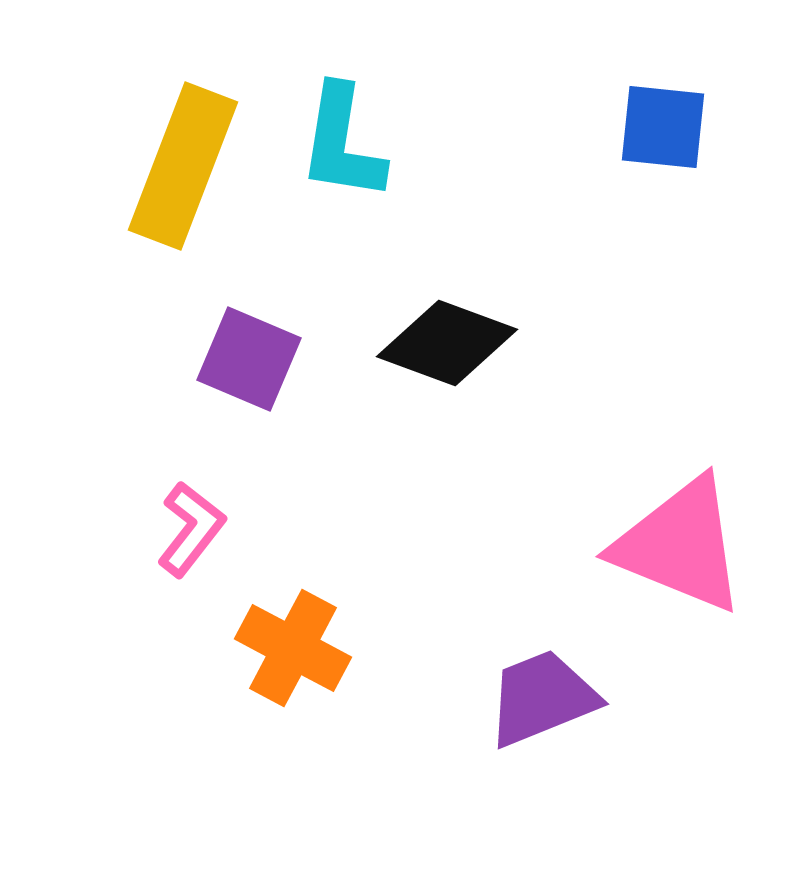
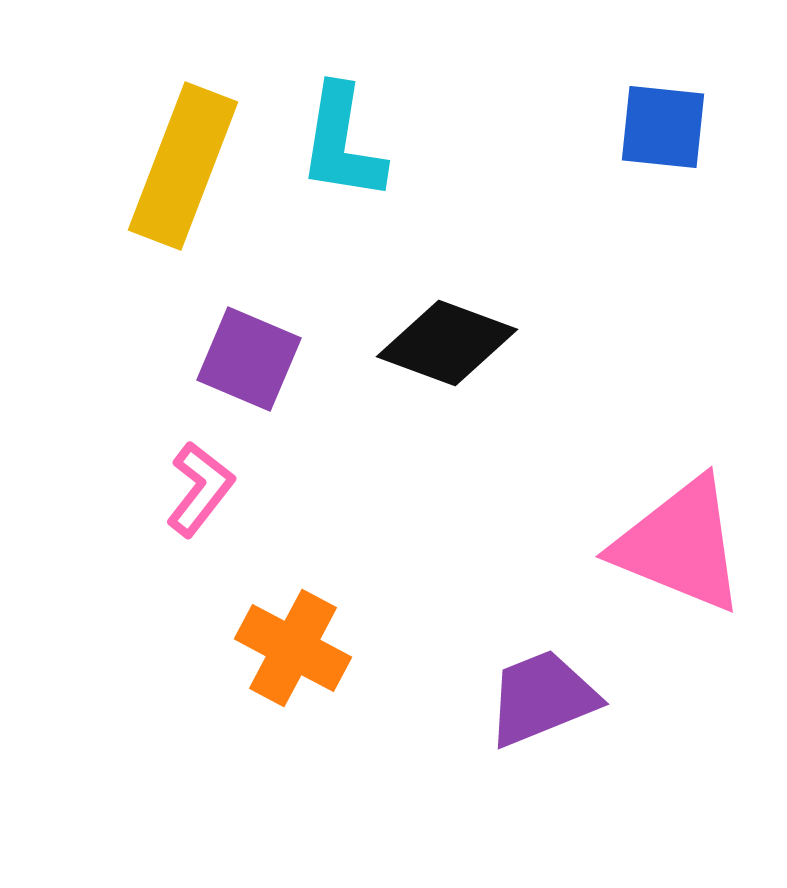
pink L-shape: moved 9 px right, 40 px up
